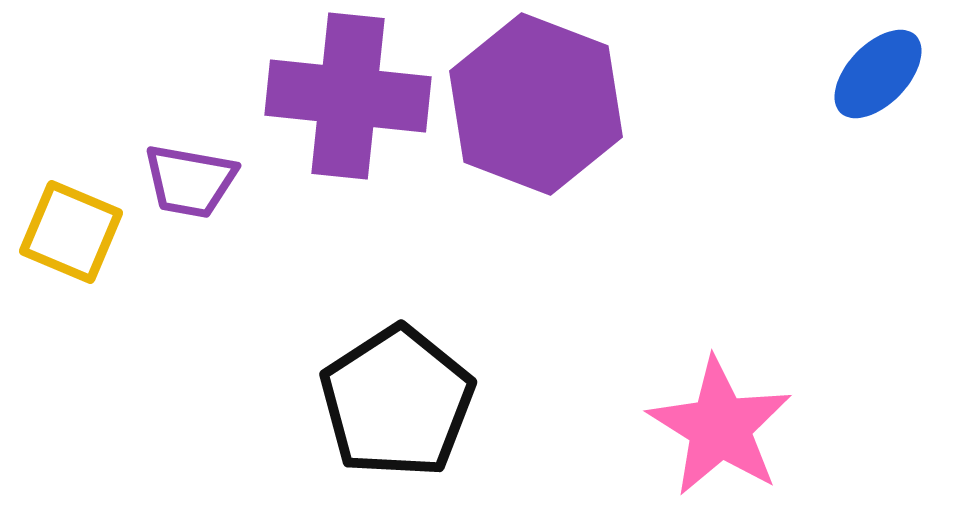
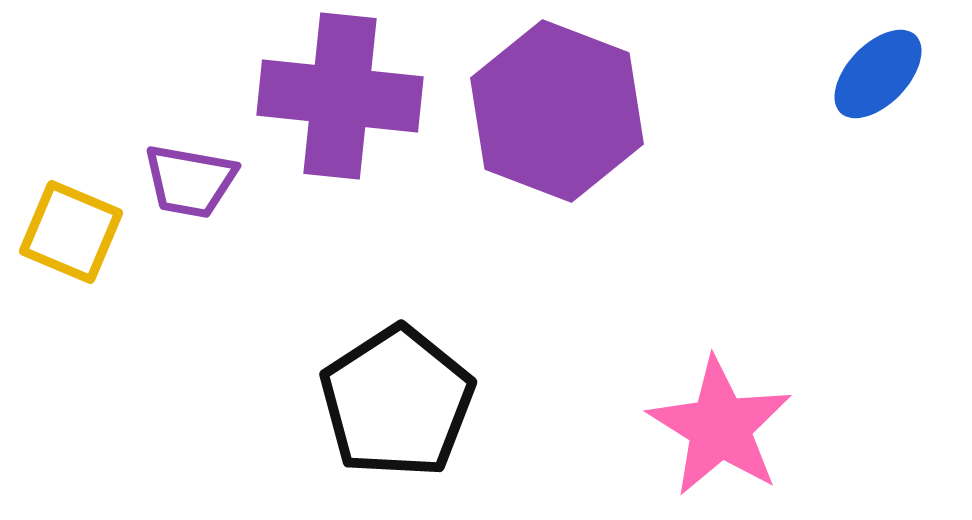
purple cross: moved 8 px left
purple hexagon: moved 21 px right, 7 px down
